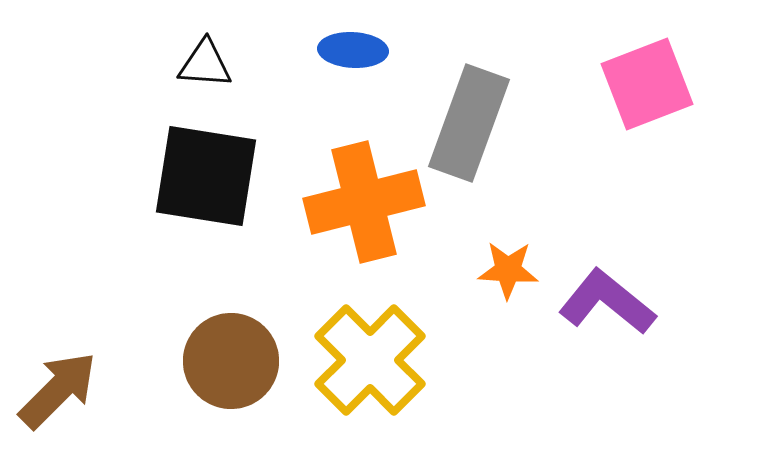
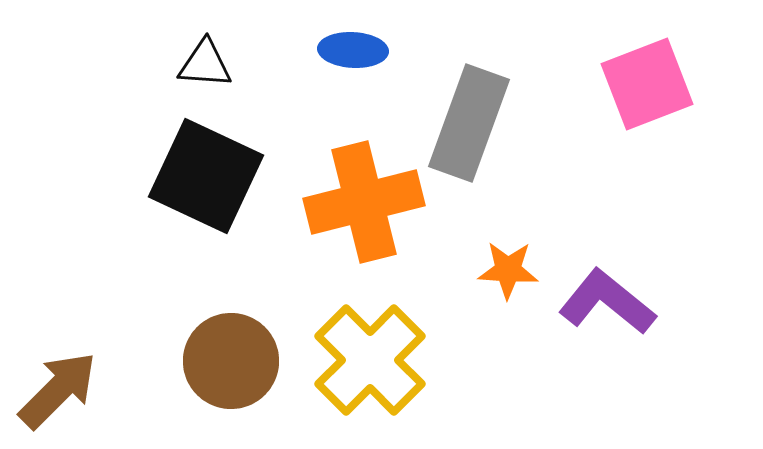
black square: rotated 16 degrees clockwise
